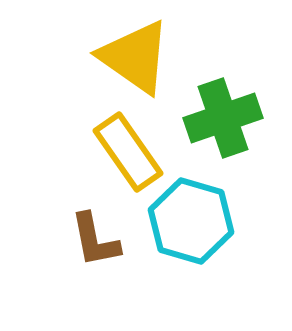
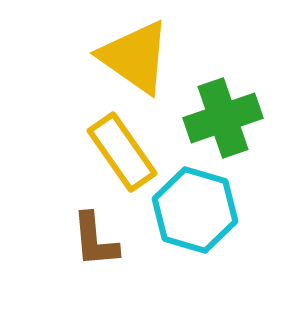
yellow rectangle: moved 6 px left
cyan hexagon: moved 4 px right, 11 px up
brown L-shape: rotated 6 degrees clockwise
